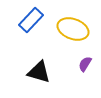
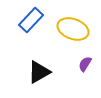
black triangle: rotated 45 degrees counterclockwise
